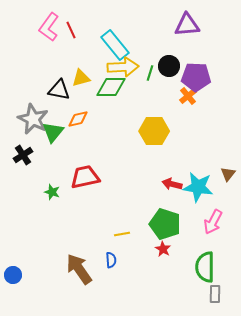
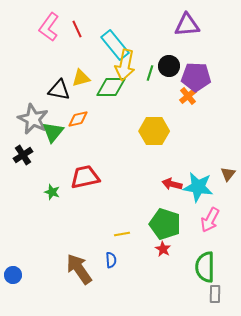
red line: moved 6 px right, 1 px up
yellow arrow: moved 2 px right, 2 px up; rotated 104 degrees clockwise
pink arrow: moved 3 px left, 2 px up
